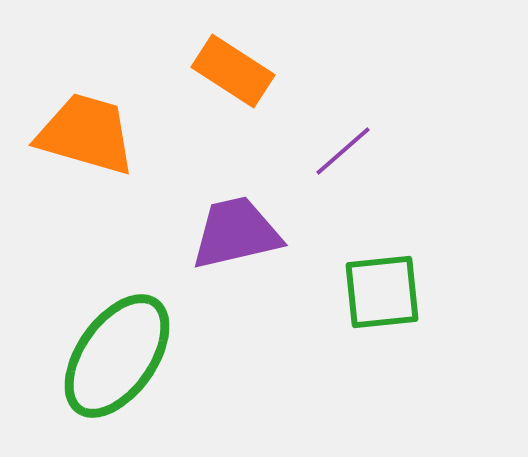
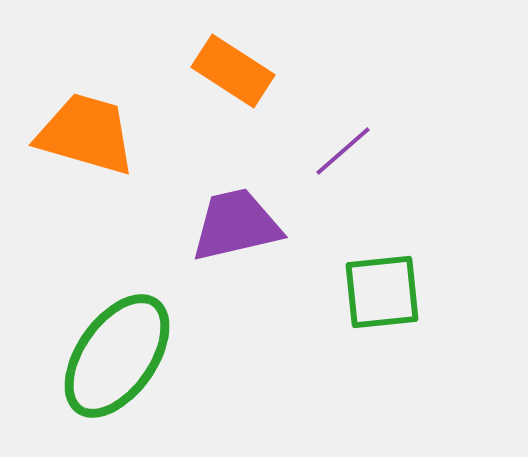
purple trapezoid: moved 8 px up
